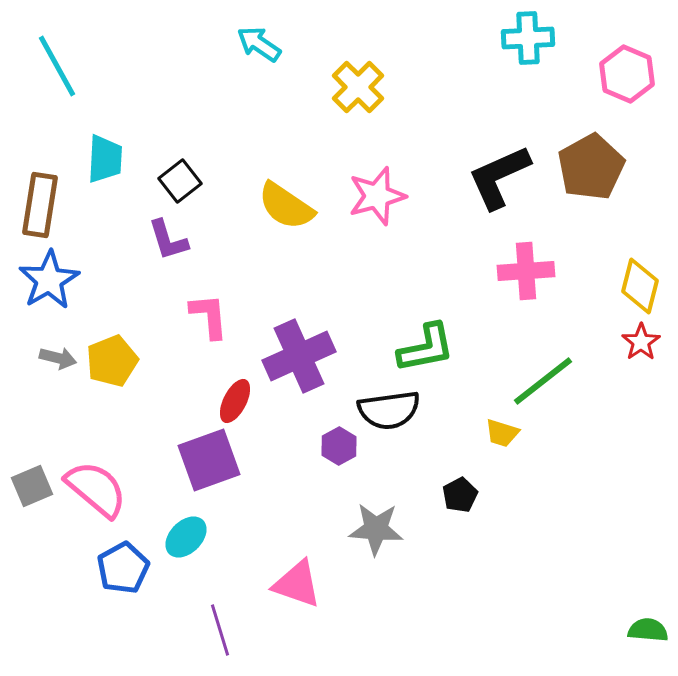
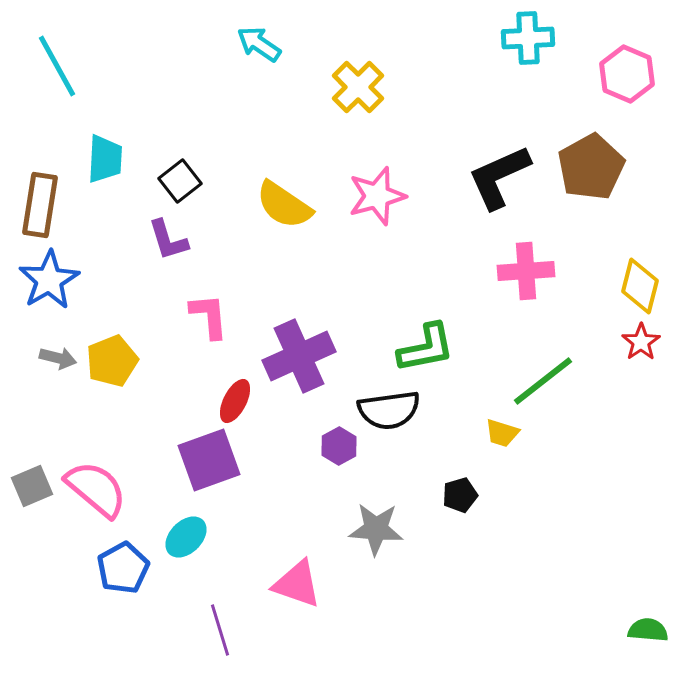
yellow semicircle: moved 2 px left, 1 px up
black pentagon: rotated 12 degrees clockwise
